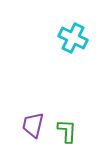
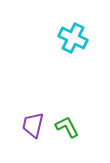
green L-shape: moved 4 px up; rotated 30 degrees counterclockwise
